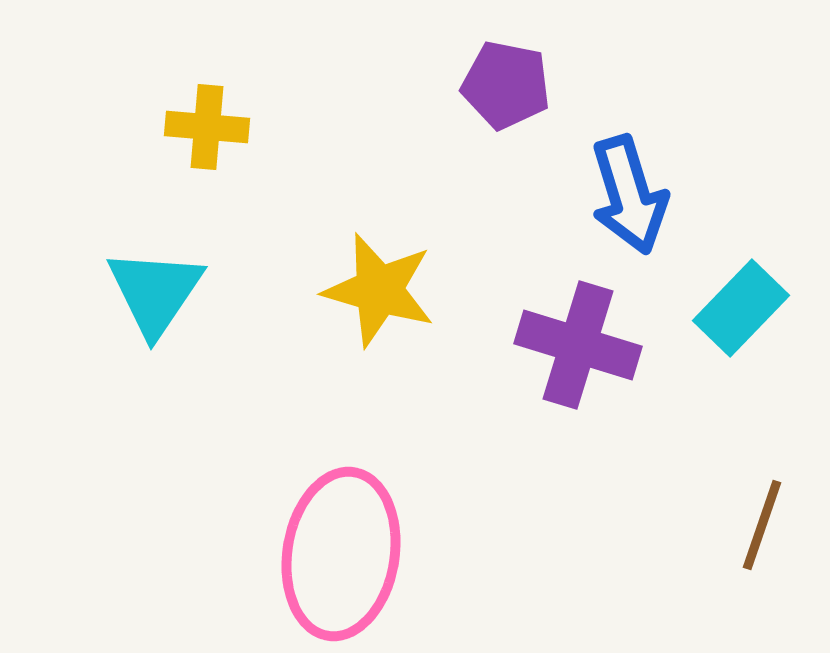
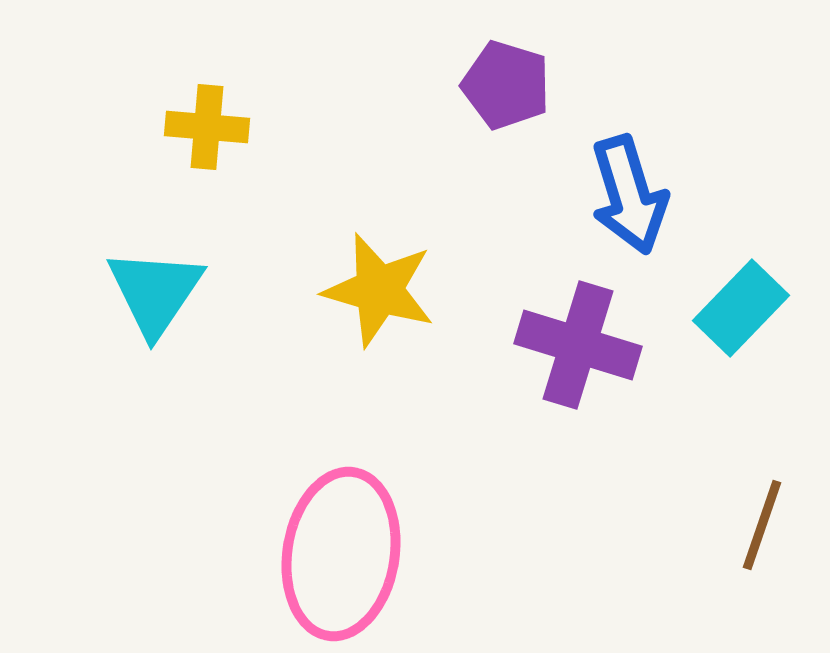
purple pentagon: rotated 6 degrees clockwise
